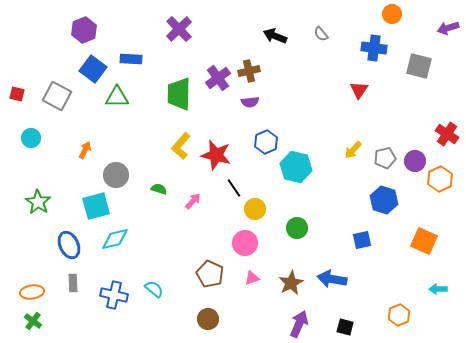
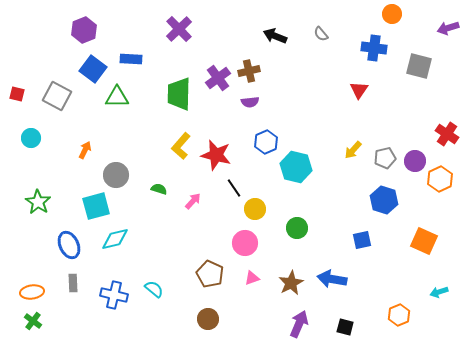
cyan arrow at (438, 289): moved 1 px right, 3 px down; rotated 18 degrees counterclockwise
